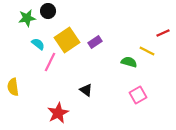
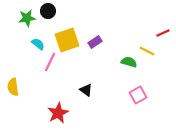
yellow square: rotated 15 degrees clockwise
